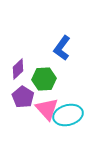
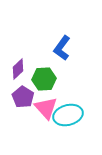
pink triangle: moved 1 px left, 1 px up
